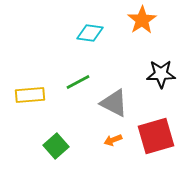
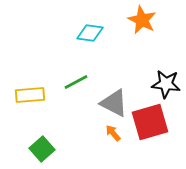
orange star: rotated 12 degrees counterclockwise
black star: moved 5 px right, 10 px down; rotated 8 degrees clockwise
green line: moved 2 px left
red square: moved 6 px left, 14 px up
orange arrow: moved 7 px up; rotated 72 degrees clockwise
green square: moved 14 px left, 3 px down
